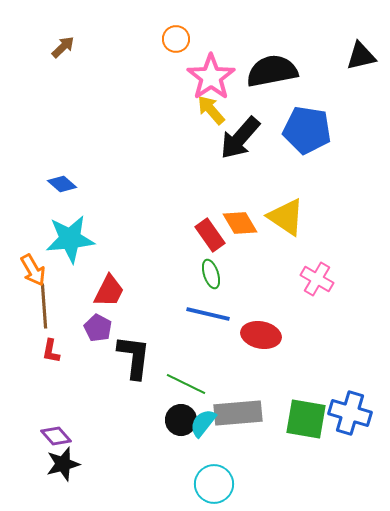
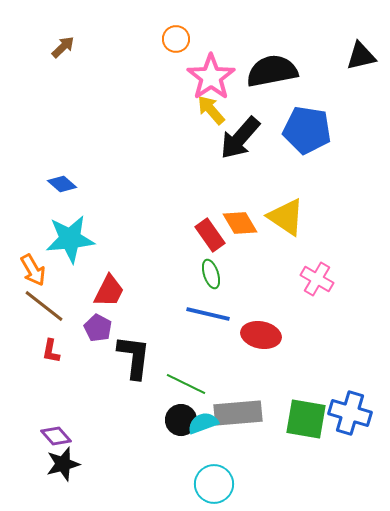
brown line: rotated 48 degrees counterclockwise
cyan semicircle: rotated 32 degrees clockwise
